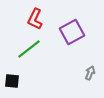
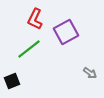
purple square: moved 6 px left
gray arrow: rotated 104 degrees clockwise
black square: rotated 28 degrees counterclockwise
